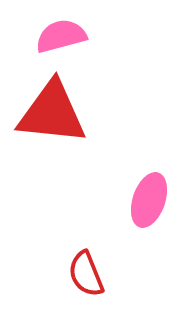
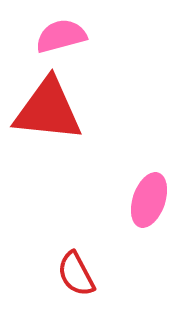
red triangle: moved 4 px left, 3 px up
red semicircle: moved 10 px left; rotated 6 degrees counterclockwise
